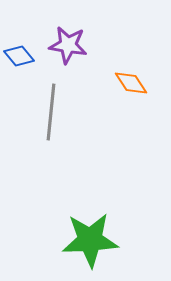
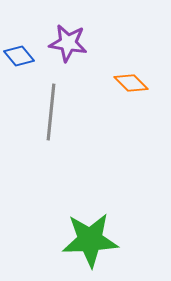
purple star: moved 2 px up
orange diamond: rotated 12 degrees counterclockwise
